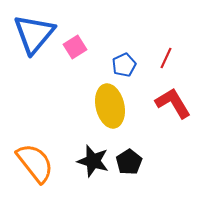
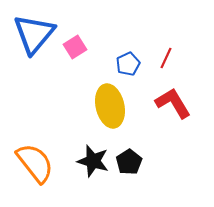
blue pentagon: moved 4 px right, 1 px up
